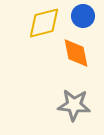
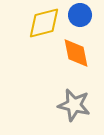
blue circle: moved 3 px left, 1 px up
gray star: rotated 8 degrees clockwise
